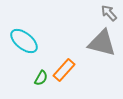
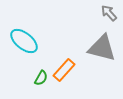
gray triangle: moved 5 px down
